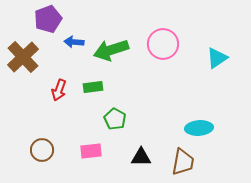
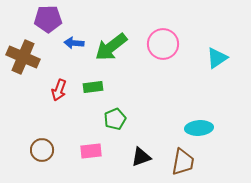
purple pentagon: rotated 20 degrees clockwise
blue arrow: moved 1 px down
green arrow: moved 3 px up; rotated 20 degrees counterclockwise
brown cross: rotated 24 degrees counterclockwise
green pentagon: rotated 20 degrees clockwise
black triangle: rotated 20 degrees counterclockwise
